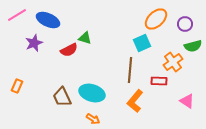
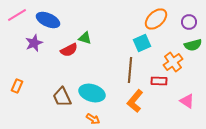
purple circle: moved 4 px right, 2 px up
green semicircle: moved 1 px up
